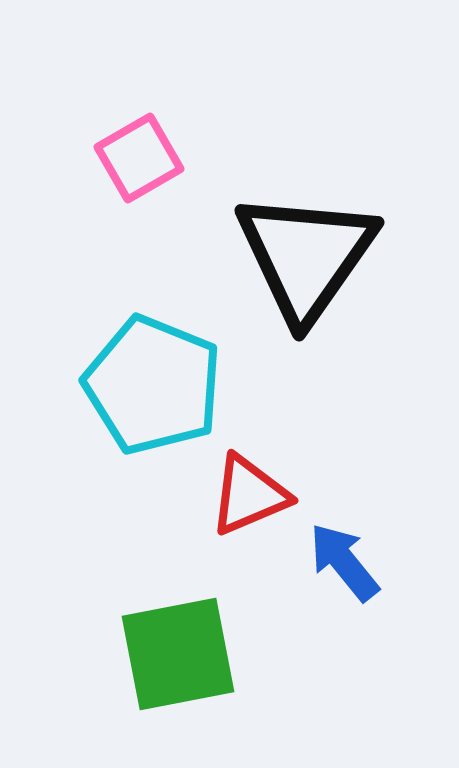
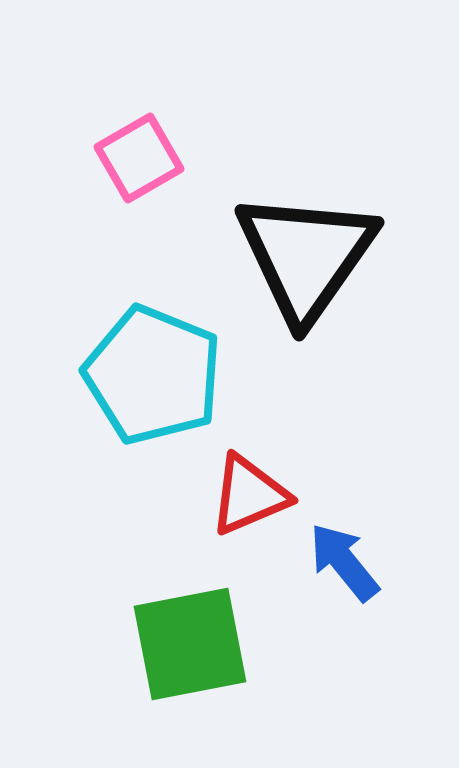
cyan pentagon: moved 10 px up
green square: moved 12 px right, 10 px up
